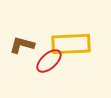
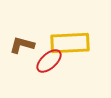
yellow rectangle: moved 1 px left, 1 px up
